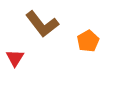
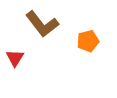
orange pentagon: rotated 15 degrees clockwise
